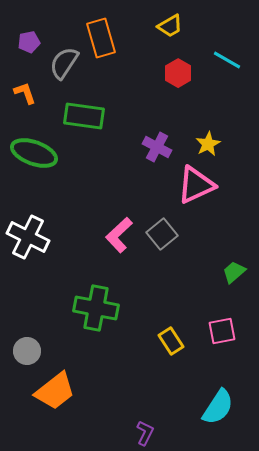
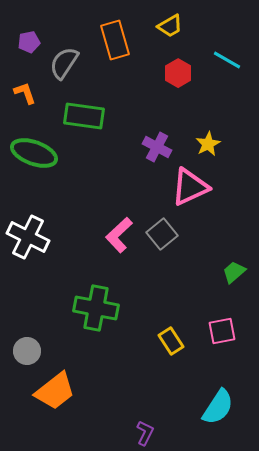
orange rectangle: moved 14 px right, 2 px down
pink triangle: moved 6 px left, 2 px down
